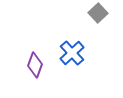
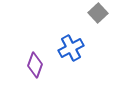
blue cross: moved 1 px left, 5 px up; rotated 15 degrees clockwise
